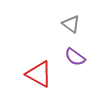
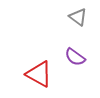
gray triangle: moved 7 px right, 7 px up
